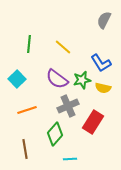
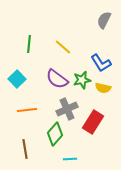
gray cross: moved 1 px left, 3 px down
orange line: rotated 12 degrees clockwise
